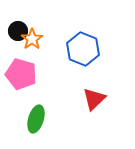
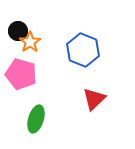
orange star: moved 2 px left, 3 px down
blue hexagon: moved 1 px down
